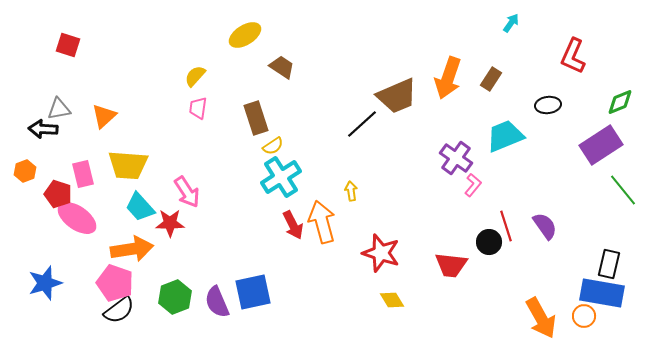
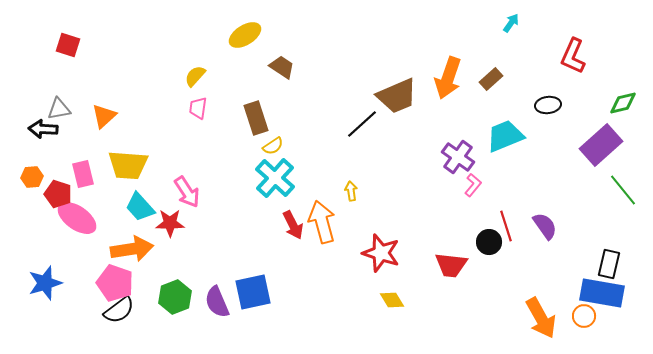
brown rectangle at (491, 79): rotated 15 degrees clockwise
green diamond at (620, 102): moved 3 px right, 1 px down; rotated 8 degrees clockwise
purple rectangle at (601, 145): rotated 9 degrees counterclockwise
purple cross at (456, 158): moved 2 px right, 1 px up
orange hexagon at (25, 171): moved 7 px right, 6 px down; rotated 15 degrees clockwise
cyan cross at (281, 177): moved 6 px left, 1 px down; rotated 15 degrees counterclockwise
